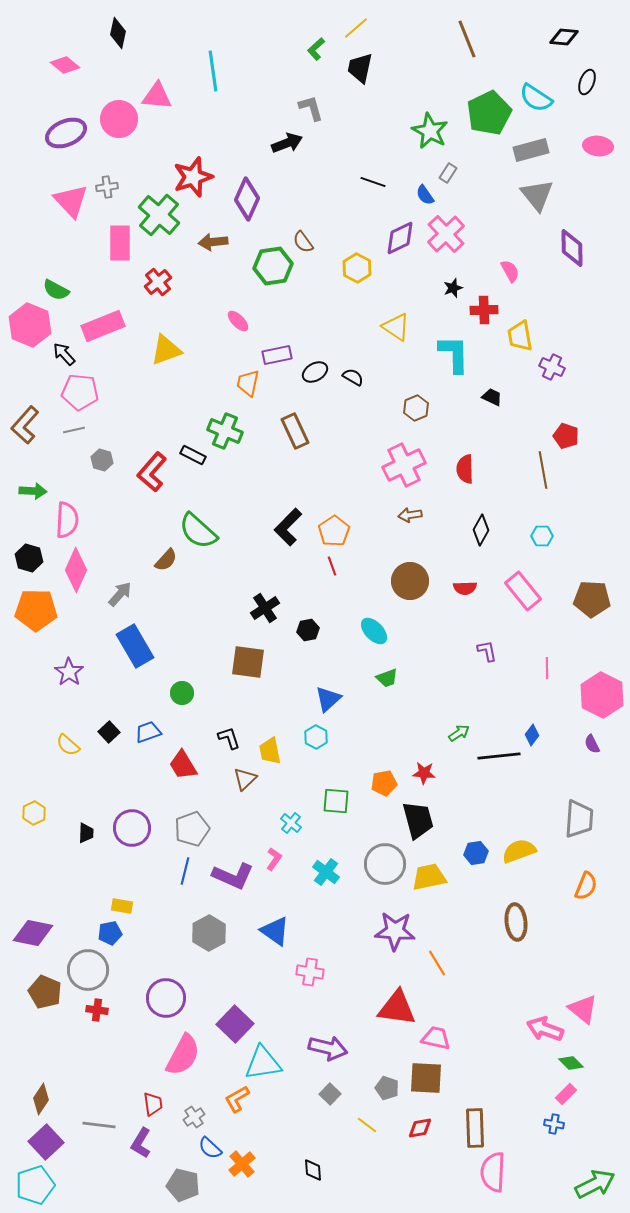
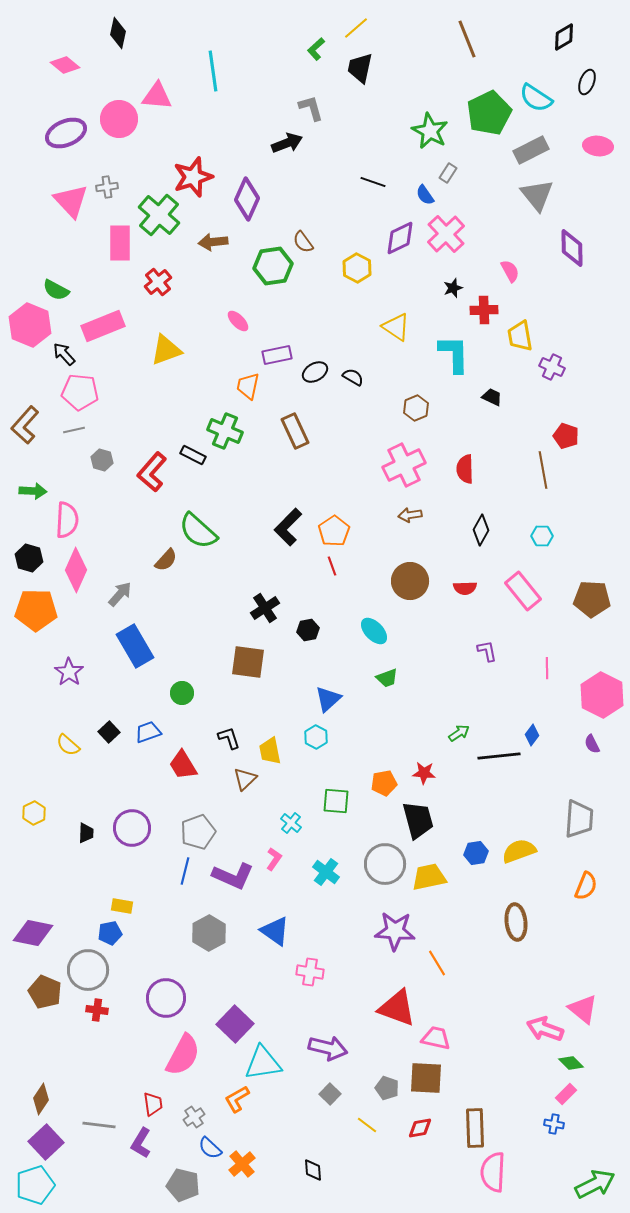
black diamond at (564, 37): rotated 36 degrees counterclockwise
gray rectangle at (531, 150): rotated 12 degrees counterclockwise
orange trapezoid at (248, 383): moved 3 px down
gray pentagon at (192, 829): moved 6 px right, 3 px down
red triangle at (397, 1008): rotated 12 degrees clockwise
